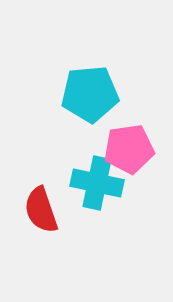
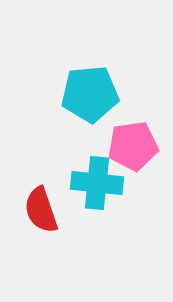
pink pentagon: moved 4 px right, 3 px up
cyan cross: rotated 6 degrees counterclockwise
